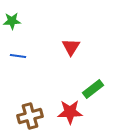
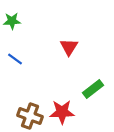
red triangle: moved 2 px left
blue line: moved 3 px left, 3 px down; rotated 28 degrees clockwise
red star: moved 8 px left
brown cross: rotated 35 degrees clockwise
